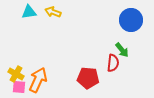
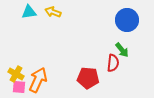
blue circle: moved 4 px left
